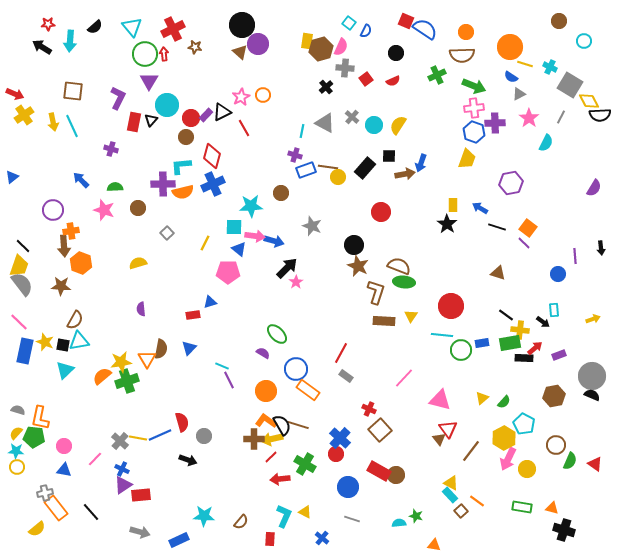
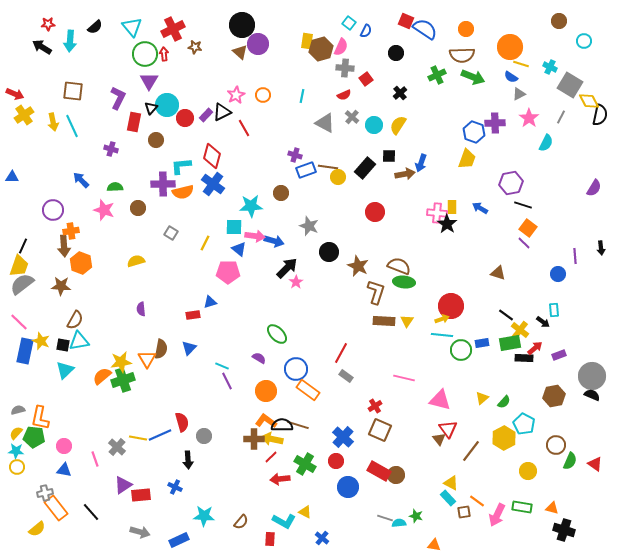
orange circle at (466, 32): moved 3 px up
yellow line at (525, 64): moved 4 px left
red semicircle at (393, 81): moved 49 px left, 14 px down
green arrow at (474, 86): moved 1 px left, 9 px up
black cross at (326, 87): moved 74 px right, 6 px down
pink star at (241, 97): moved 5 px left, 2 px up
pink cross at (474, 108): moved 37 px left, 105 px down; rotated 12 degrees clockwise
black semicircle at (600, 115): rotated 75 degrees counterclockwise
red circle at (191, 118): moved 6 px left
black triangle at (151, 120): moved 12 px up
cyan line at (302, 131): moved 35 px up
brown circle at (186, 137): moved 30 px left, 3 px down
blue triangle at (12, 177): rotated 40 degrees clockwise
blue cross at (213, 184): rotated 30 degrees counterclockwise
yellow rectangle at (453, 205): moved 1 px left, 2 px down
red circle at (381, 212): moved 6 px left
gray star at (312, 226): moved 3 px left
black line at (497, 227): moved 26 px right, 22 px up
gray square at (167, 233): moved 4 px right; rotated 16 degrees counterclockwise
black circle at (354, 245): moved 25 px left, 7 px down
black line at (23, 246): rotated 70 degrees clockwise
yellow semicircle at (138, 263): moved 2 px left, 2 px up
gray semicircle at (22, 284): rotated 90 degrees counterclockwise
yellow triangle at (411, 316): moved 4 px left, 5 px down
yellow arrow at (593, 319): moved 151 px left
yellow cross at (520, 330): rotated 30 degrees clockwise
yellow star at (45, 342): moved 4 px left, 1 px up
purple semicircle at (263, 353): moved 4 px left, 5 px down
pink line at (404, 378): rotated 60 degrees clockwise
purple line at (229, 380): moved 2 px left, 1 px down
green cross at (127, 381): moved 4 px left, 1 px up
red cross at (369, 409): moved 6 px right, 3 px up; rotated 32 degrees clockwise
gray semicircle at (18, 410): rotated 32 degrees counterclockwise
black semicircle at (282, 425): rotated 60 degrees counterclockwise
brown square at (380, 430): rotated 25 degrees counterclockwise
blue cross at (340, 438): moved 3 px right, 1 px up
yellow arrow at (272, 439): rotated 25 degrees clockwise
gray cross at (120, 441): moved 3 px left, 6 px down
red circle at (336, 454): moved 7 px down
pink line at (95, 459): rotated 63 degrees counterclockwise
pink arrow at (508, 459): moved 11 px left, 56 px down
black arrow at (188, 460): rotated 66 degrees clockwise
blue cross at (122, 469): moved 53 px right, 18 px down
yellow circle at (527, 469): moved 1 px right, 2 px down
cyan rectangle at (450, 495): moved 2 px left, 3 px down
brown square at (461, 511): moved 3 px right, 1 px down; rotated 32 degrees clockwise
cyan L-shape at (284, 516): moved 5 px down; rotated 95 degrees clockwise
gray line at (352, 519): moved 33 px right, 1 px up
